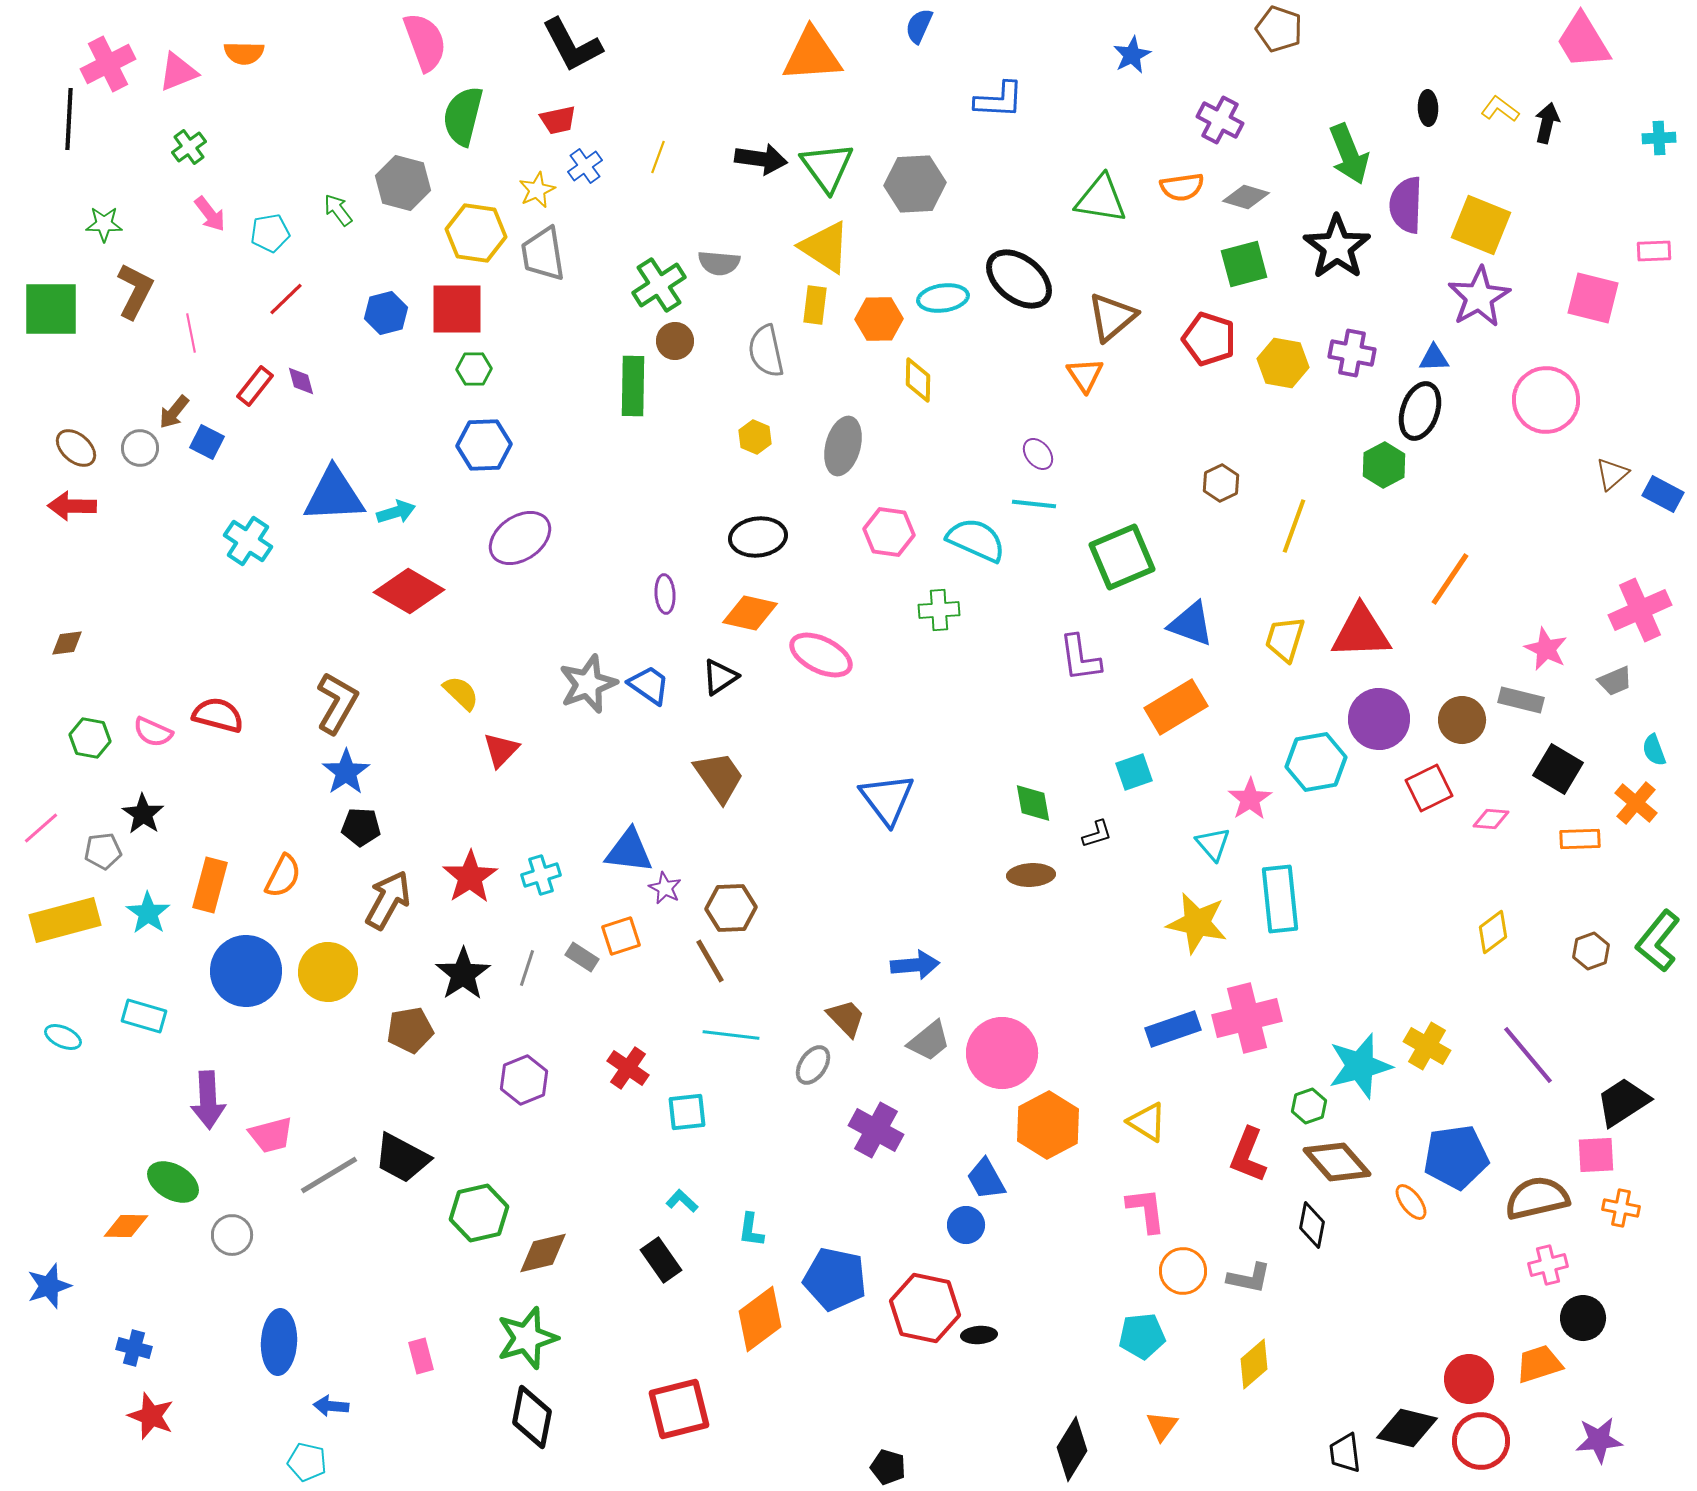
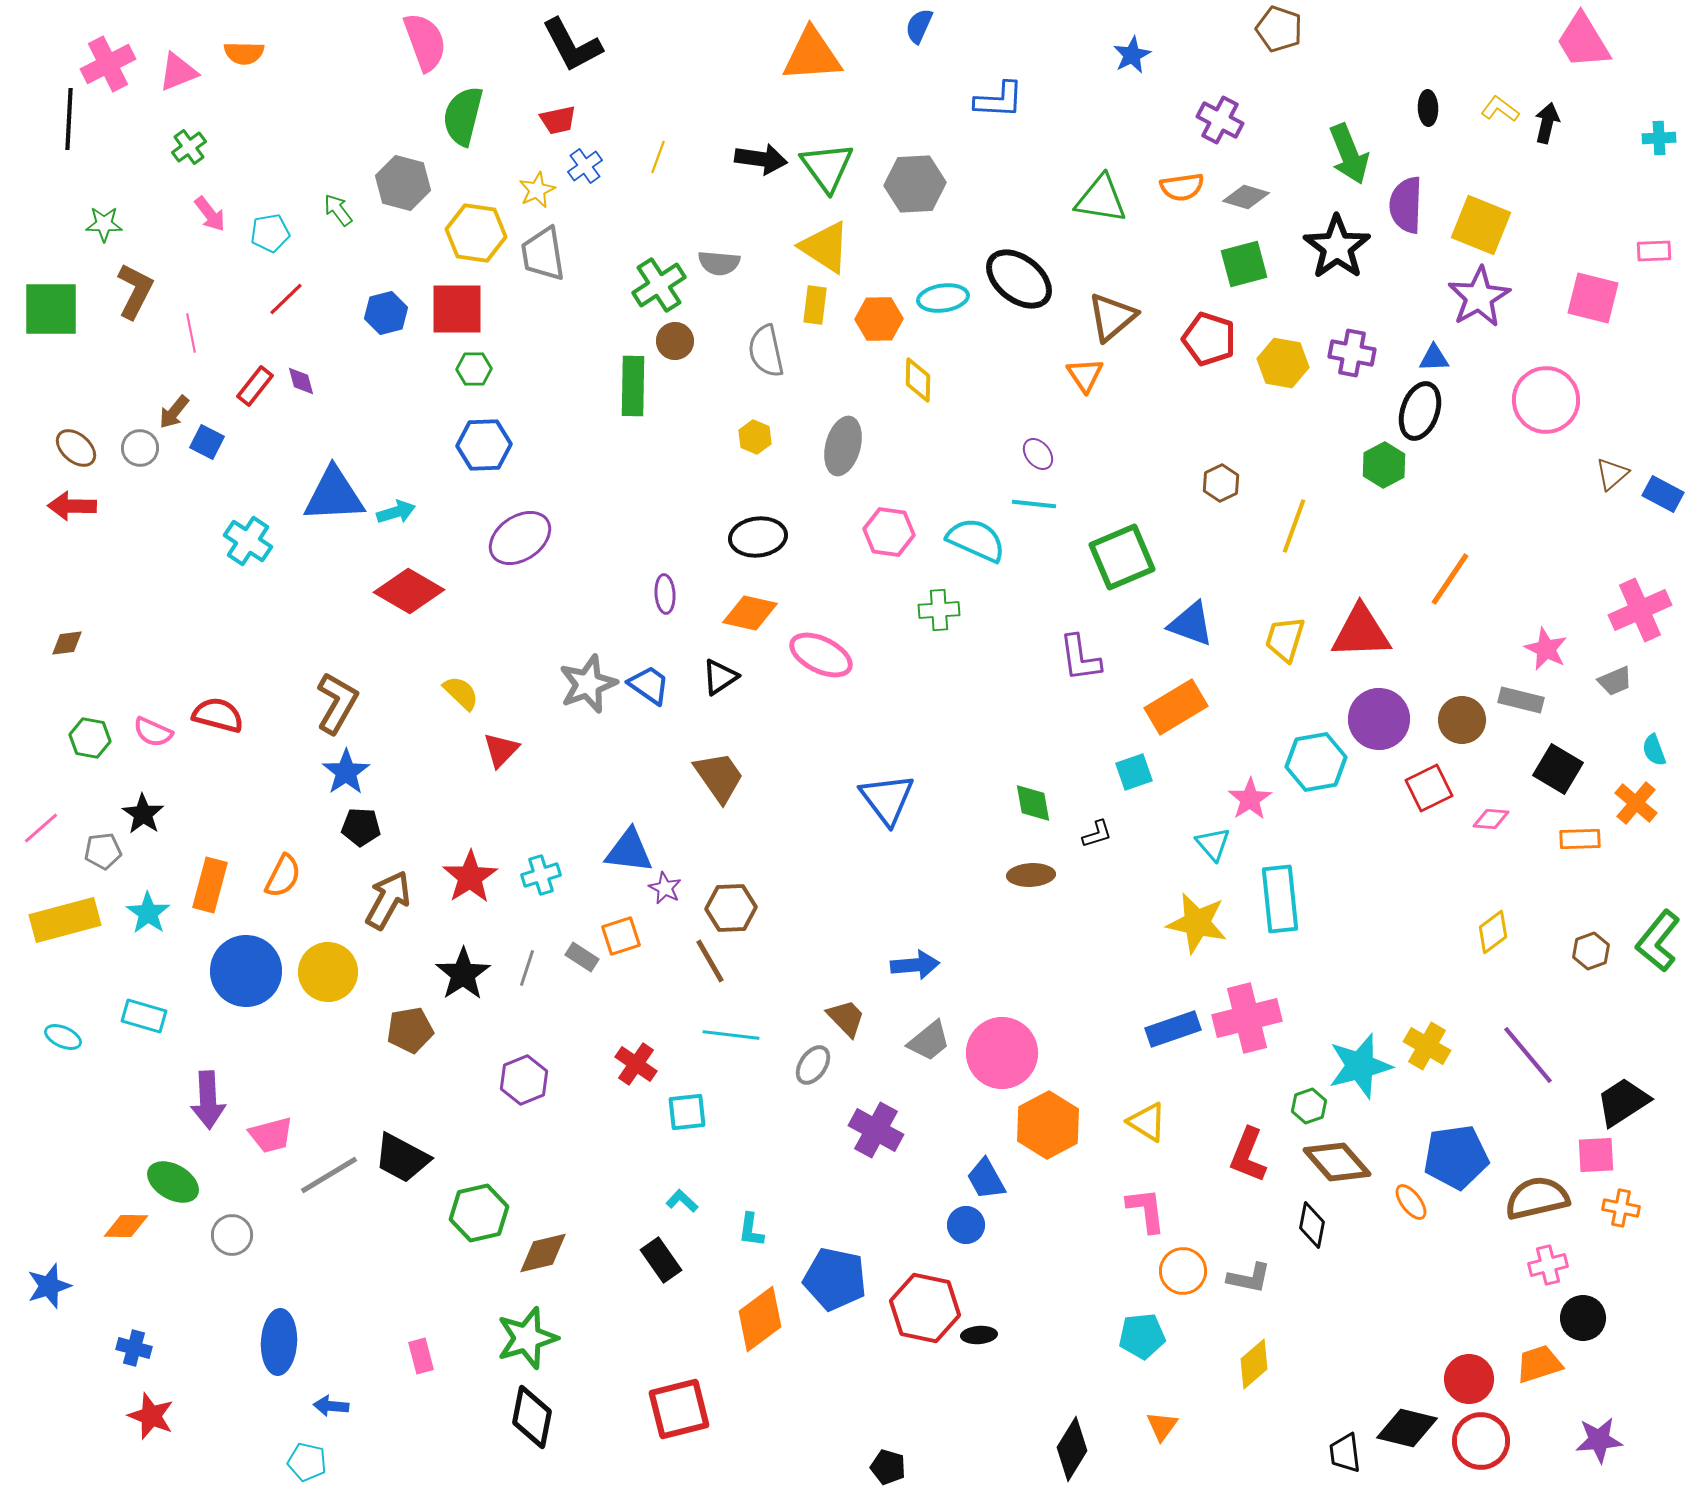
red cross at (628, 1068): moved 8 px right, 4 px up
